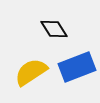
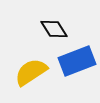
blue rectangle: moved 6 px up
